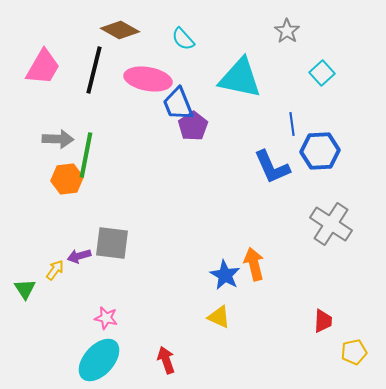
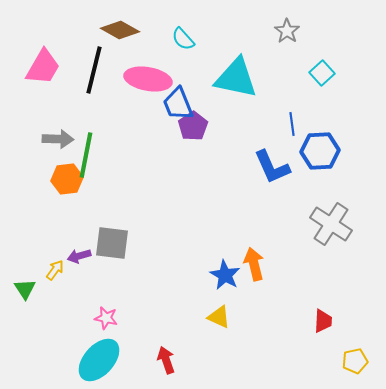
cyan triangle: moved 4 px left
yellow pentagon: moved 1 px right, 9 px down
